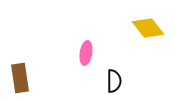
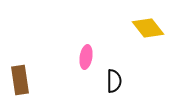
pink ellipse: moved 4 px down
brown rectangle: moved 2 px down
